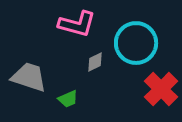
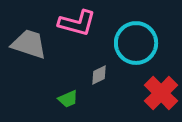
pink L-shape: moved 1 px up
gray diamond: moved 4 px right, 13 px down
gray trapezoid: moved 33 px up
red cross: moved 4 px down
